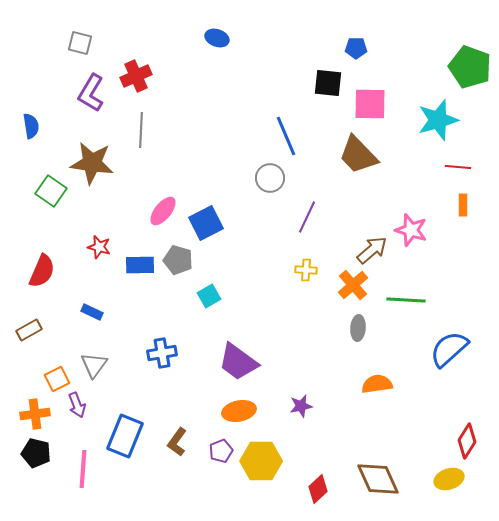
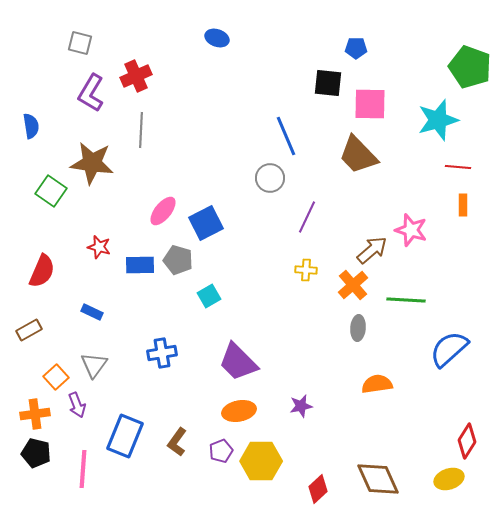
purple trapezoid at (238, 362): rotated 9 degrees clockwise
orange square at (57, 379): moved 1 px left, 2 px up; rotated 15 degrees counterclockwise
